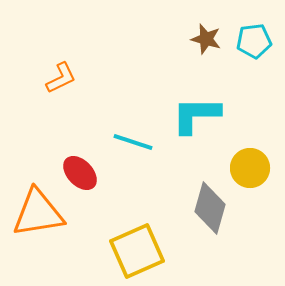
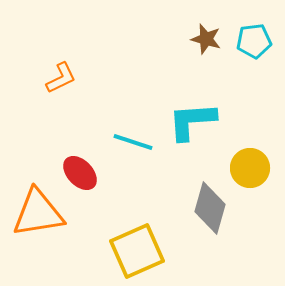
cyan L-shape: moved 4 px left, 6 px down; rotated 4 degrees counterclockwise
